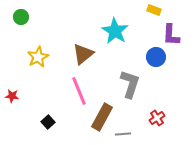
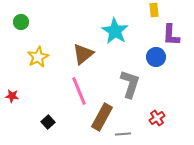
yellow rectangle: rotated 64 degrees clockwise
green circle: moved 5 px down
